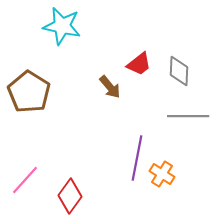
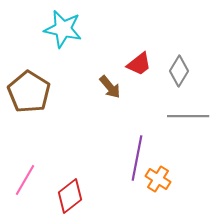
cyan star: moved 1 px right, 3 px down
gray diamond: rotated 28 degrees clockwise
orange cross: moved 4 px left, 5 px down
pink line: rotated 12 degrees counterclockwise
red diamond: rotated 16 degrees clockwise
